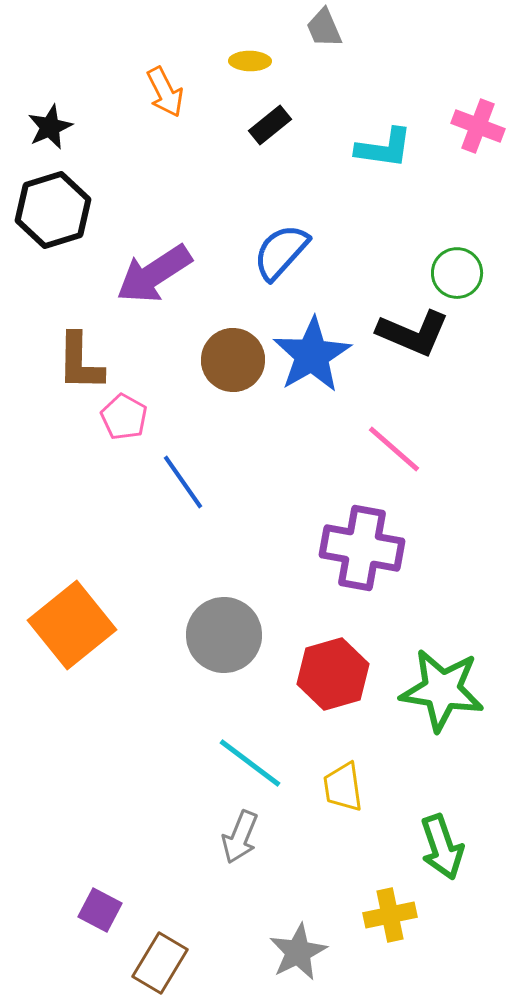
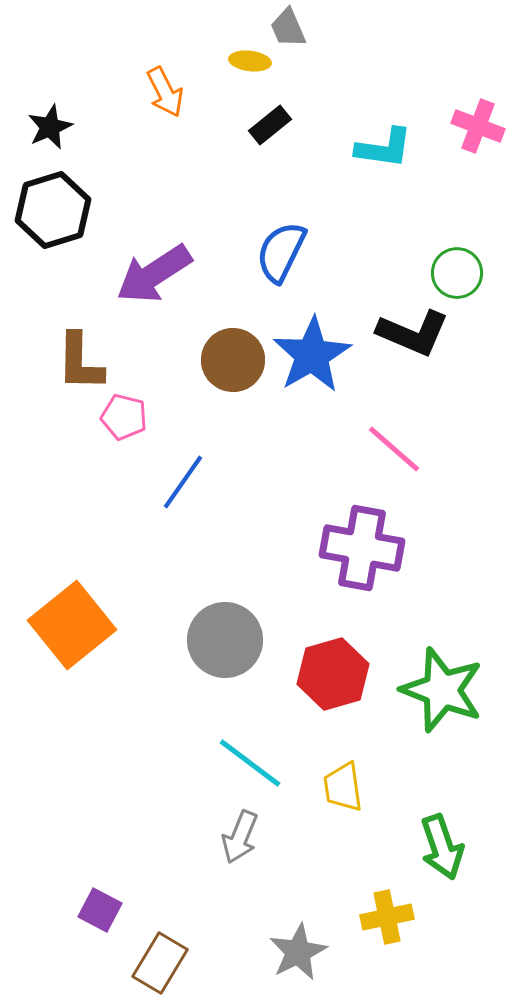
gray trapezoid: moved 36 px left
yellow ellipse: rotated 6 degrees clockwise
blue semicircle: rotated 16 degrees counterclockwise
pink pentagon: rotated 15 degrees counterclockwise
blue line: rotated 70 degrees clockwise
gray circle: moved 1 px right, 5 px down
green star: rotated 12 degrees clockwise
yellow cross: moved 3 px left, 2 px down
